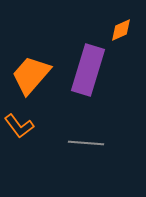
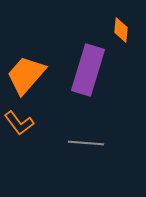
orange diamond: rotated 60 degrees counterclockwise
orange trapezoid: moved 5 px left
orange L-shape: moved 3 px up
